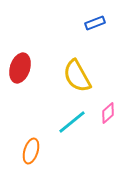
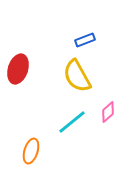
blue rectangle: moved 10 px left, 17 px down
red ellipse: moved 2 px left, 1 px down
pink diamond: moved 1 px up
